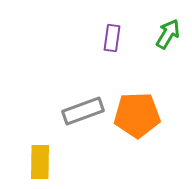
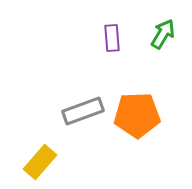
green arrow: moved 5 px left
purple rectangle: rotated 12 degrees counterclockwise
yellow rectangle: rotated 40 degrees clockwise
